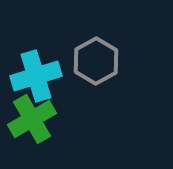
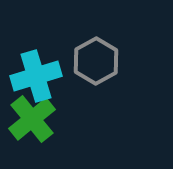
green cross: rotated 9 degrees counterclockwise
